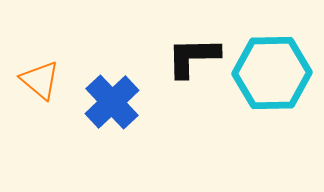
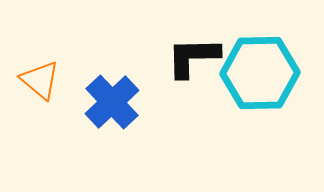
cyan hexagon: moved 12 px left
